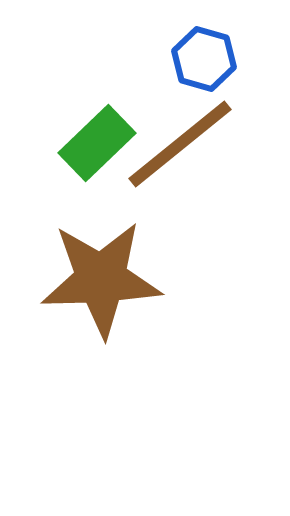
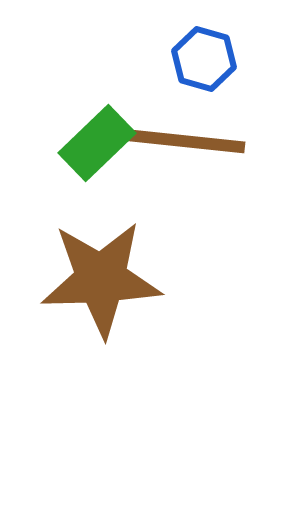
brown line: moved 3 px right, 3 px up; rotated 45 degrees clockwise
